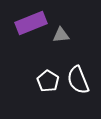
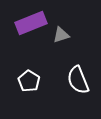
gray triangle: rotated 12 degrees counterclockwise
white pentagon: moved 19 px left
